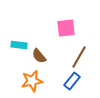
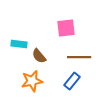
cyan rectangle: moved 1 px up
brown line: rotated 60 degrees clockwise
